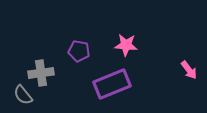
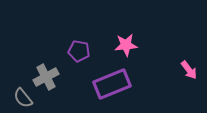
pink star: rotated 10 degrees counterclockwise
gray cross: moved 5 px right, 4 px down; rotated 20 degrees counterclockwise
gray semicircle: moved 3 px down
